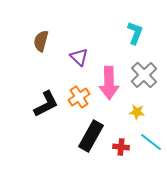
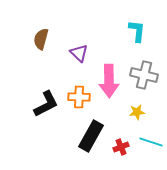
cyan L-shape: moved 2 px right, 2 px up; rotated 15 degrees counterclockwise
brown semicircle: moved 2 px up
purple triangle: moved 4 px up
gray cross: rotated 32 degrees counterclockwise
pink arrow: moved 2 px up
orange cross: rotated 35 degrees clockwise
yellow star: rotated 14 degrees counterclockwise
cyan line: rotated 20 degrees counterclockwise
red cross: rotated 28 degrees counterclockwise
